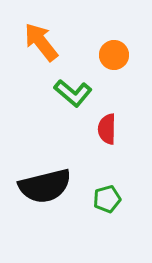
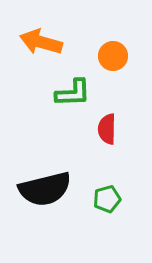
orange arrow: rotated 36 degrees counterclockwise
orange circle: moved 1 px left, 1 px down
green L-shape: rotated 42 degrees counterclockwise
black semicircle: moved 3 px down
